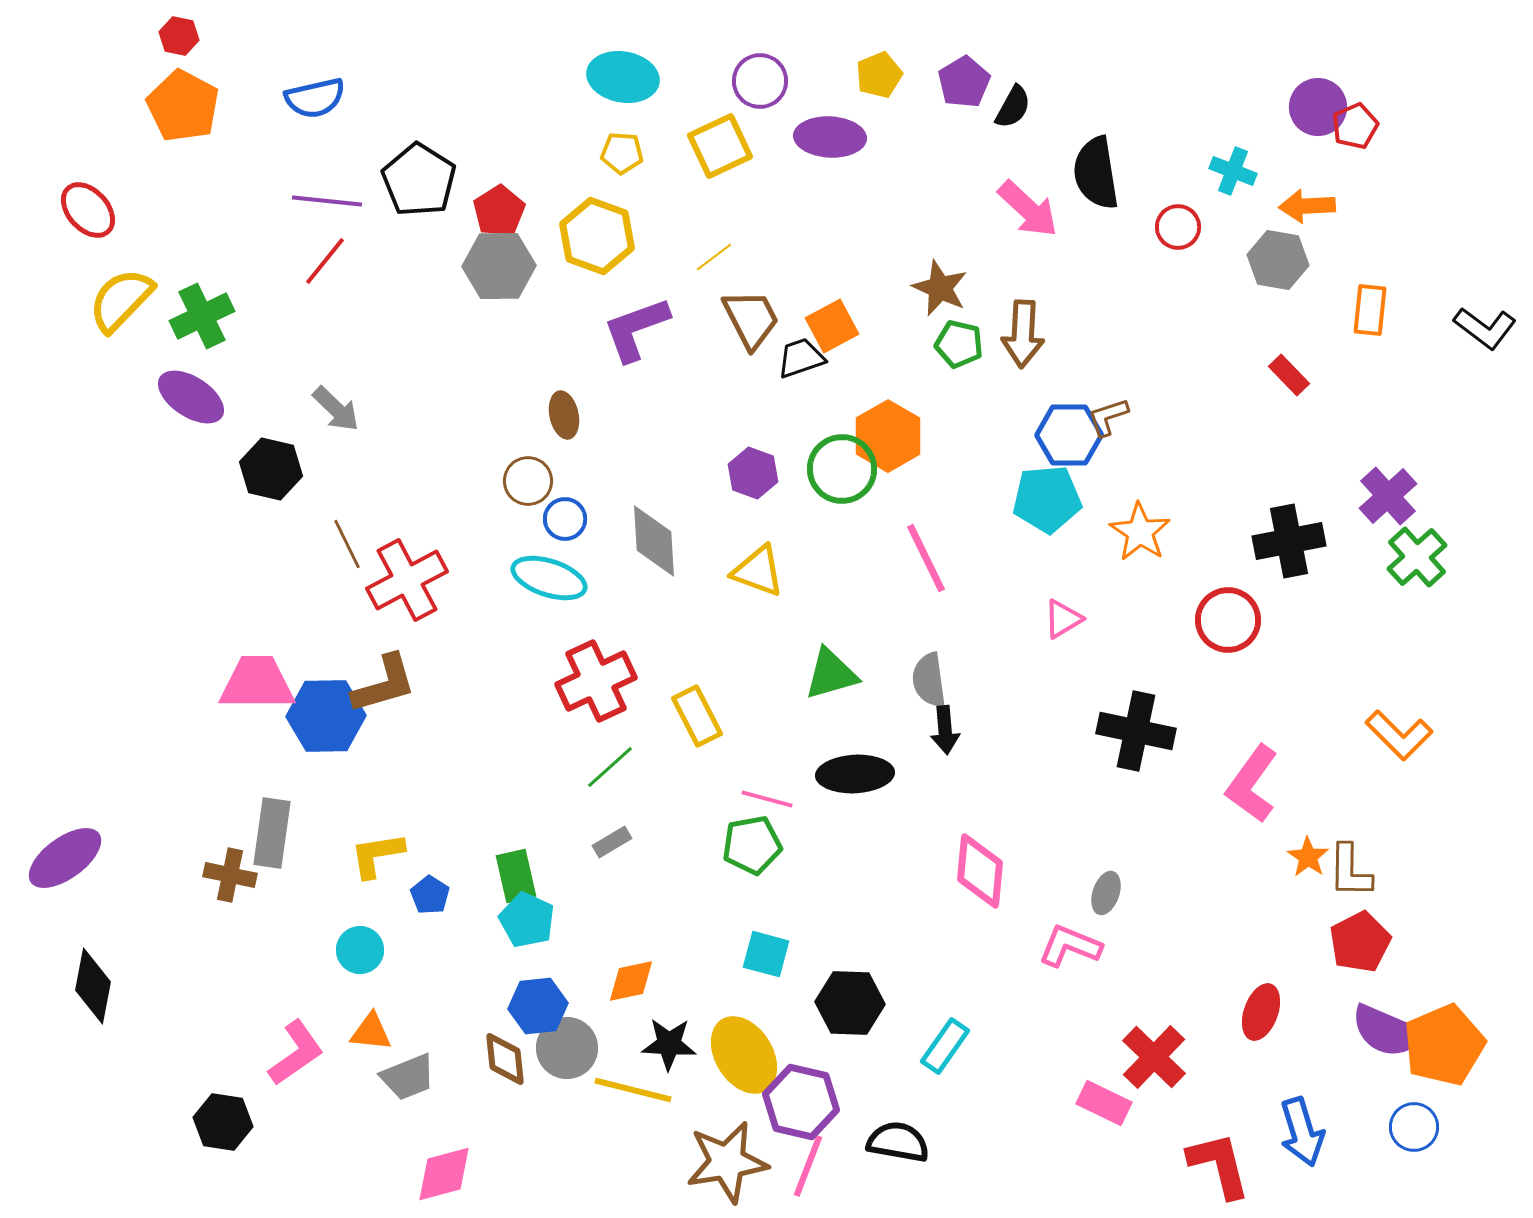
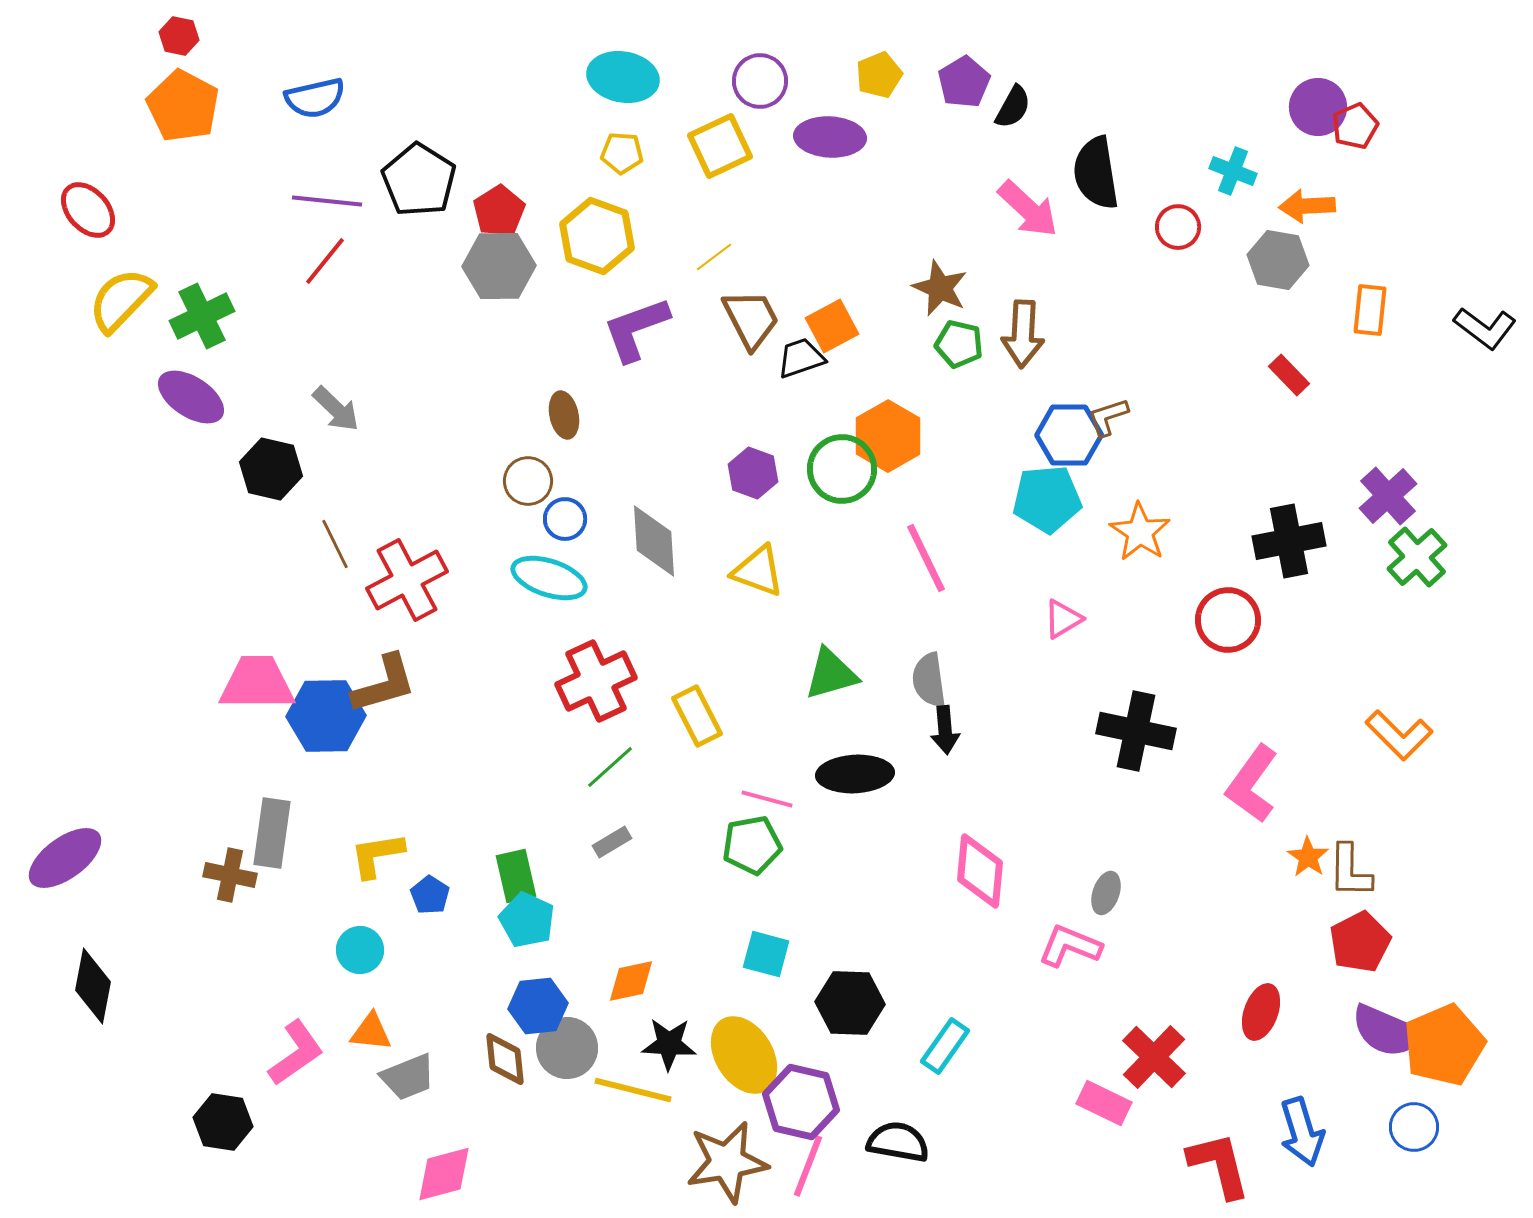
brown line at (347, 544): moved 12 px left
